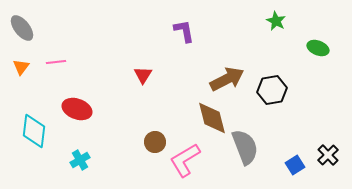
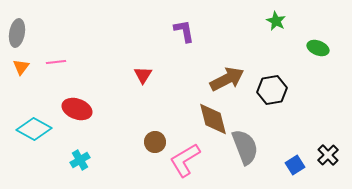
gray ellipse: moved 5 px left, 5 px down; rotated 48 degrees clockwise
brown diamond: moved 1 px right, 1 px down
cyan diamond: moved 2 px up; rotated 68 degrees counterclockwise
